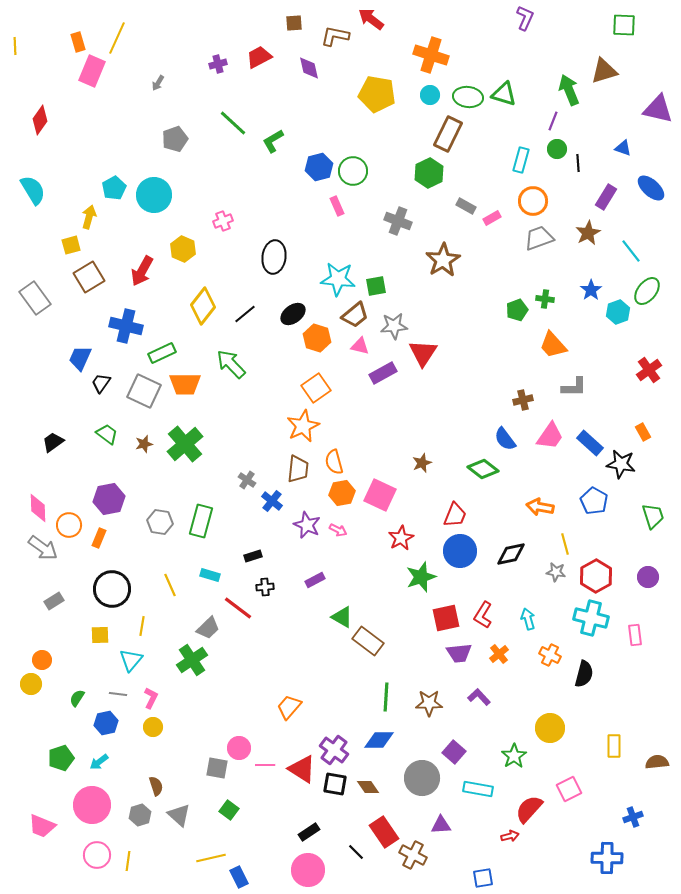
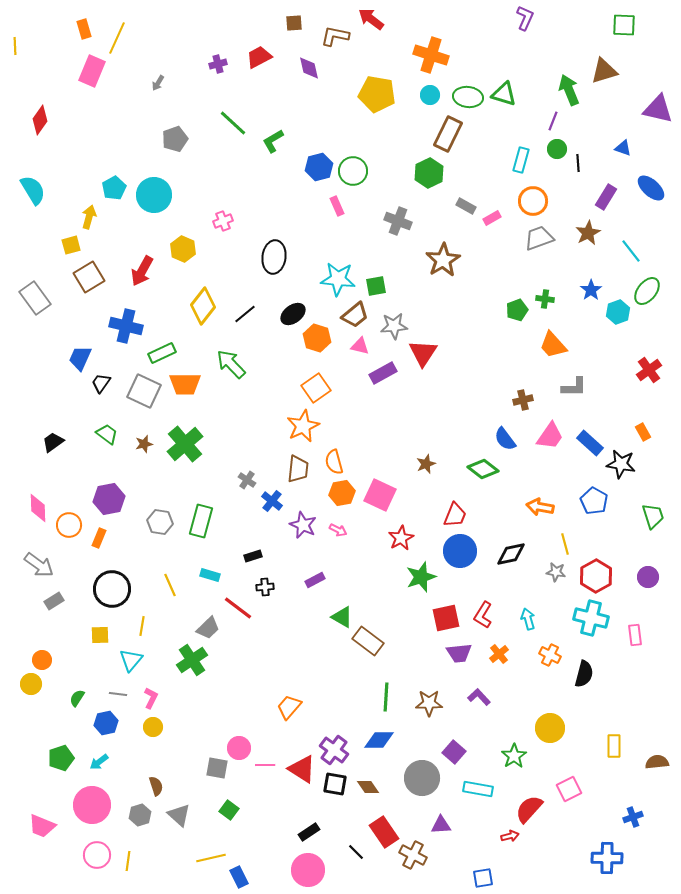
orange rectangle at (78, 42): moved 6 px right, 13 px up
brown star at (422, 463): moved 4 px right, 1 px down
purple star at (307, 525): moved 4 px left
gray arrow at (43, 548): moved 4 px left, 17 px down
